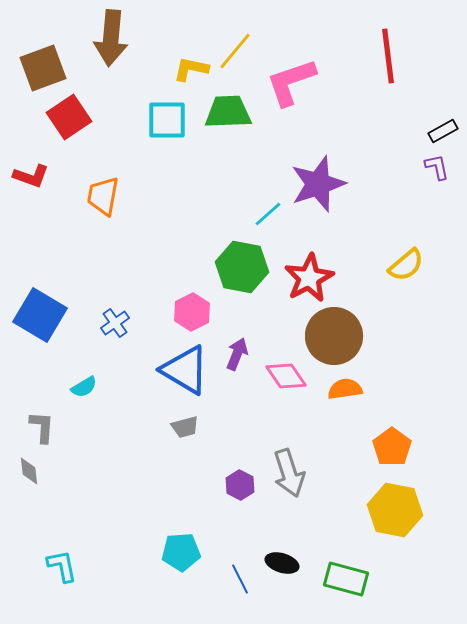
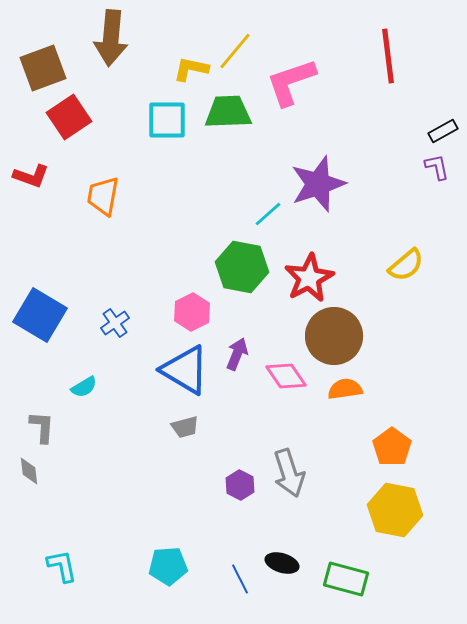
cyan pentagon: moved 13 px left, 14 px down
